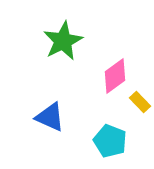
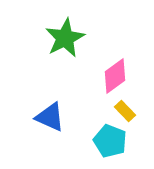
green star: moved 2 px right, 3 px up
yellow rectangle: moved 15 px left, 9 px down
